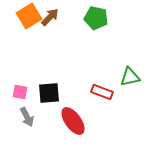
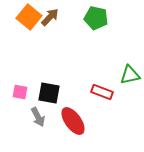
orange square: moved 1 px down; rotated 20 degrees counterclockwise
green triangle: moved 2 px up
black square: rotated 15 degrees clockwise
gray arrow: moved 11 px right
